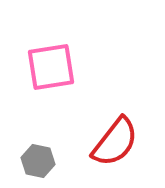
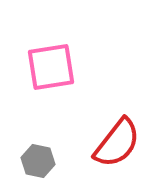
red semicircle: moved 2 px right, 1 px down
